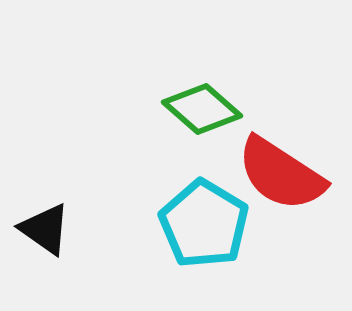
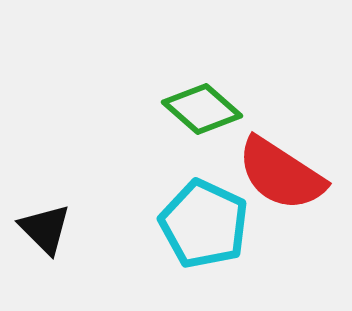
cyan pentagon: rotated 6 degrees counterclockwise
black triangle: rotated 10 degrees clockwise
